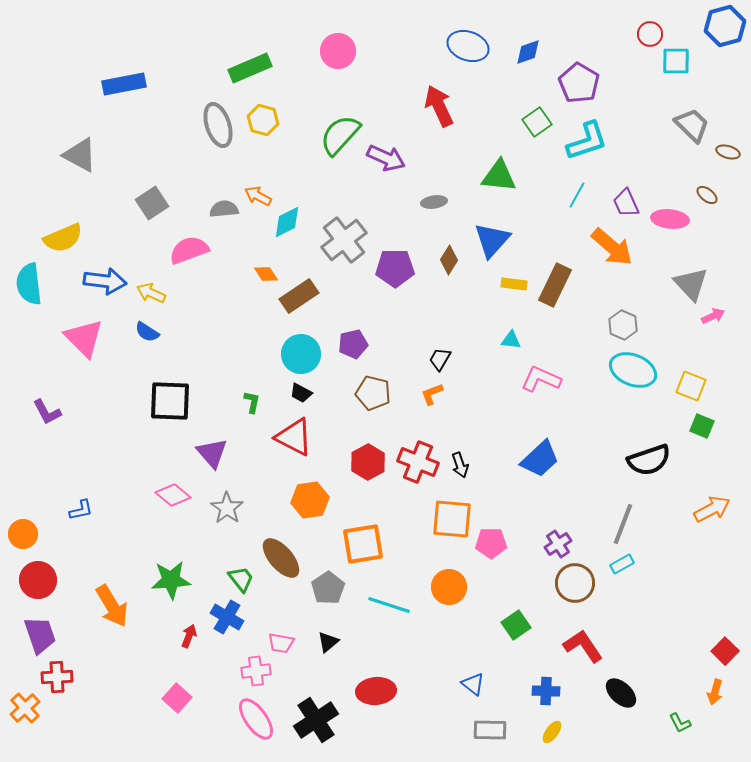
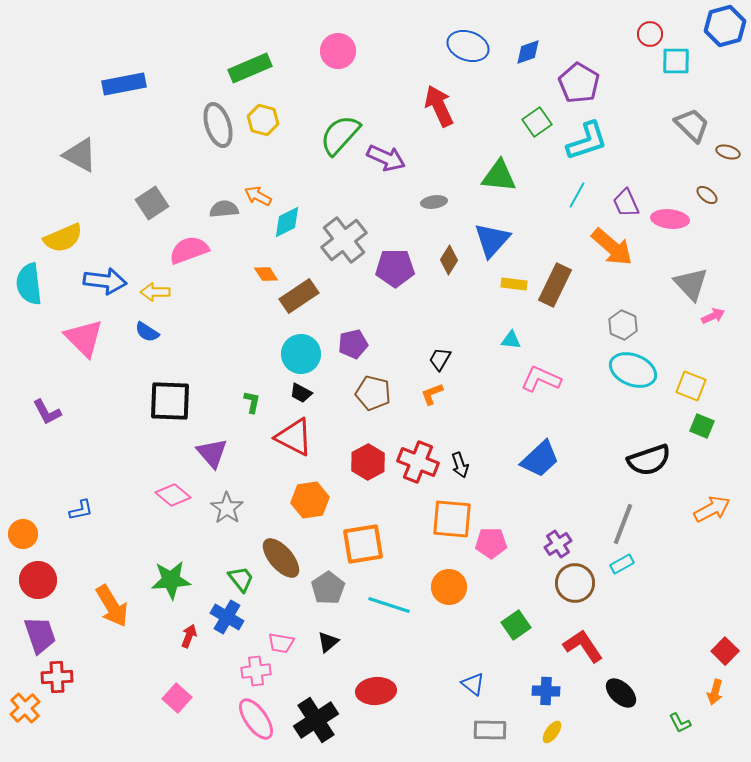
yellow arrow at (151, 293): moved 4 px right, 1 px up; rotated 24 degrees counterclockwise
